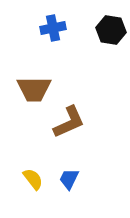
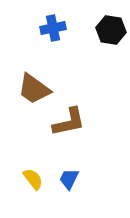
brown trapezoid: rotated 36 degrees clockwise
brown L-shape: rotated 12 degrees clockwise
